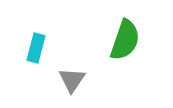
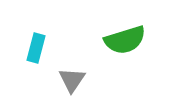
green semicircle: rotated 54 degrees clockwise
